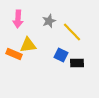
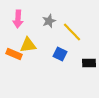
blue square: moved 1 px left, 1 px up
black rectangle: moved 12 px right
